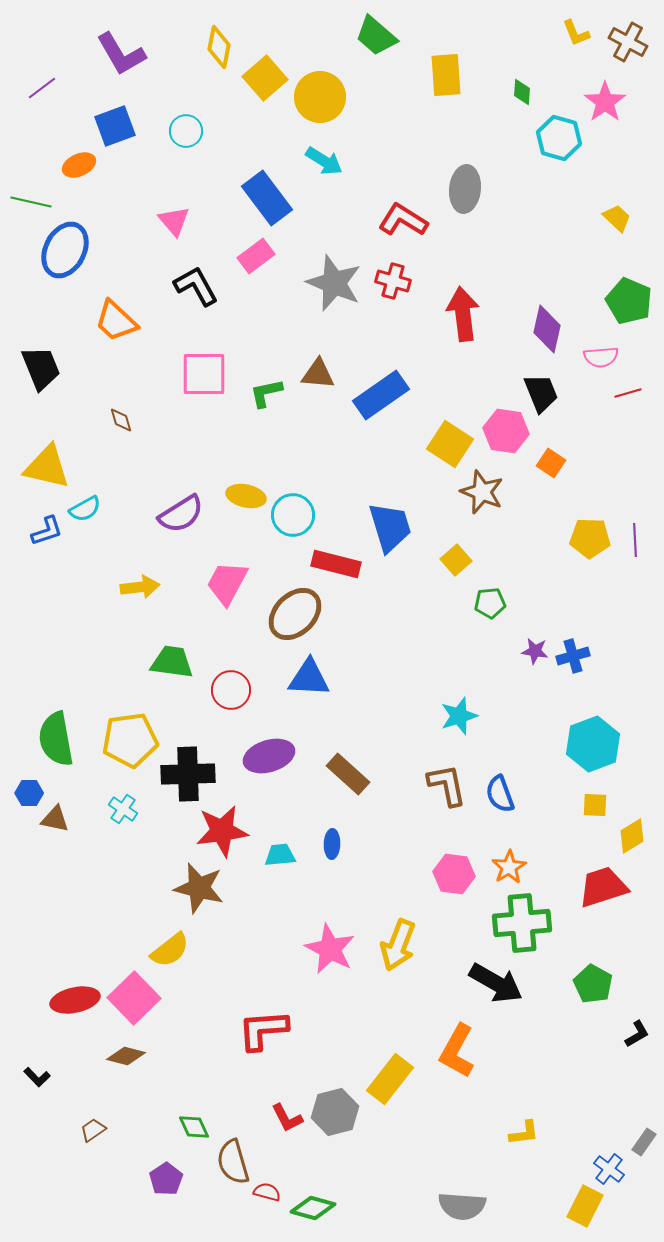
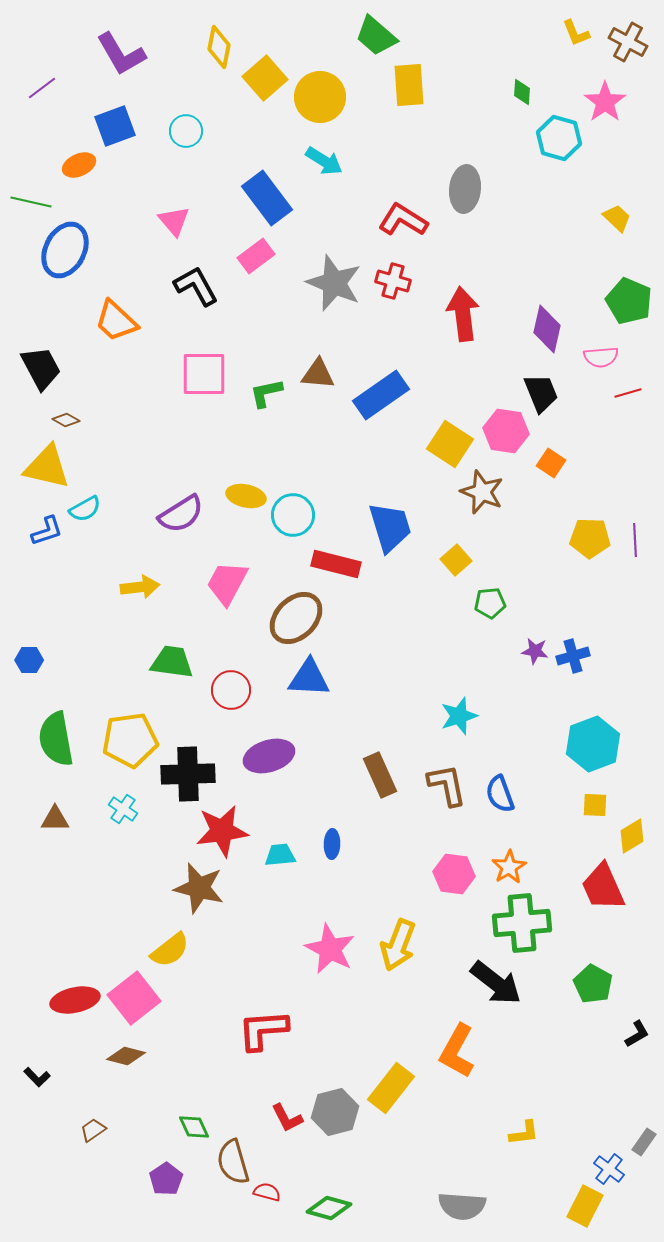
yellow rectangle at (446, 75): moved 37 px left, 10 px down
black trapezoid at (41, 368): rotated 6 degrees counterclockwise
brown diamond at (121, 420): moved 55 px left; rotated 44 degrees counterclockwise
brown ellipse at (295, 614): moved 1 px right, 4 px down
brown rectangle at (348, 774): moved 32 px right, 1 px down; rotated 24 degrees clockwise
blue hexagon at (29, 793): moved 133 px up
brown triangle at (55, 819): rotated 12 degrees counterclockwise
red trapezoid at (603, 887): rotated 96 degrees counterclockwise
black arrow at (496, 983): rotated 8 degrees clockwise
pink square at (134, 998): rotated 6 degrees clockwise
yellow rectangle at (390, 1079): moved 1 px right, 9 px down
green diamond at (313, 1208): moved 16 px right
